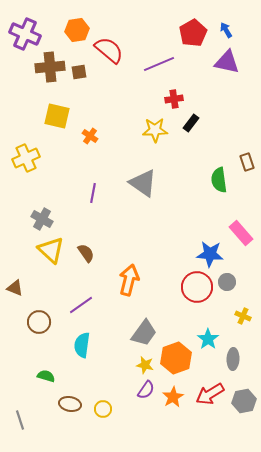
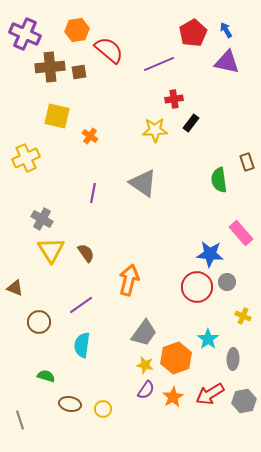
yellow triangle at (51, 250): rotated 16 degrees clockwise
